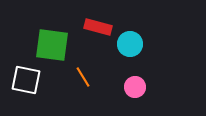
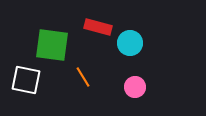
cyan circle: moved 1 px up
